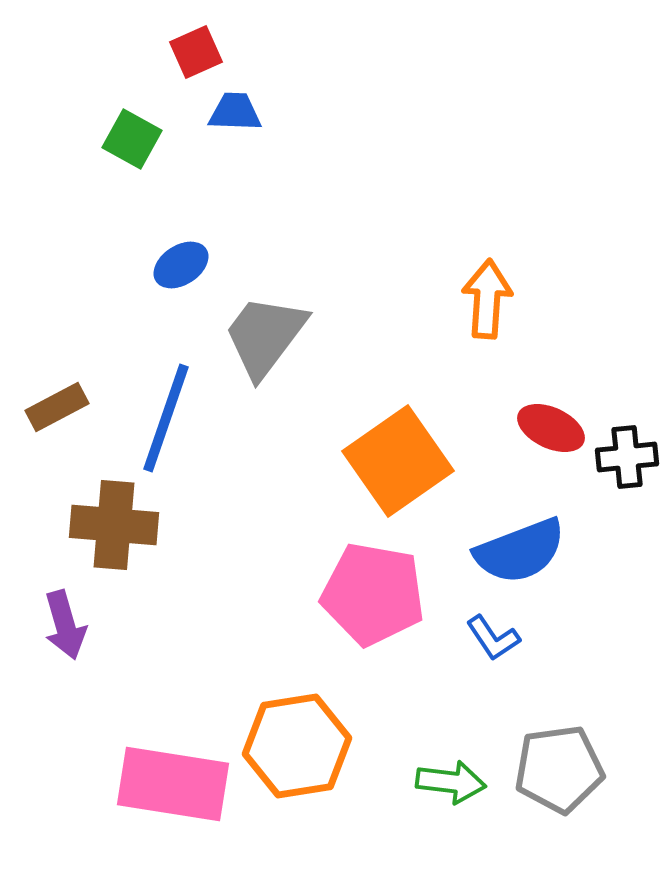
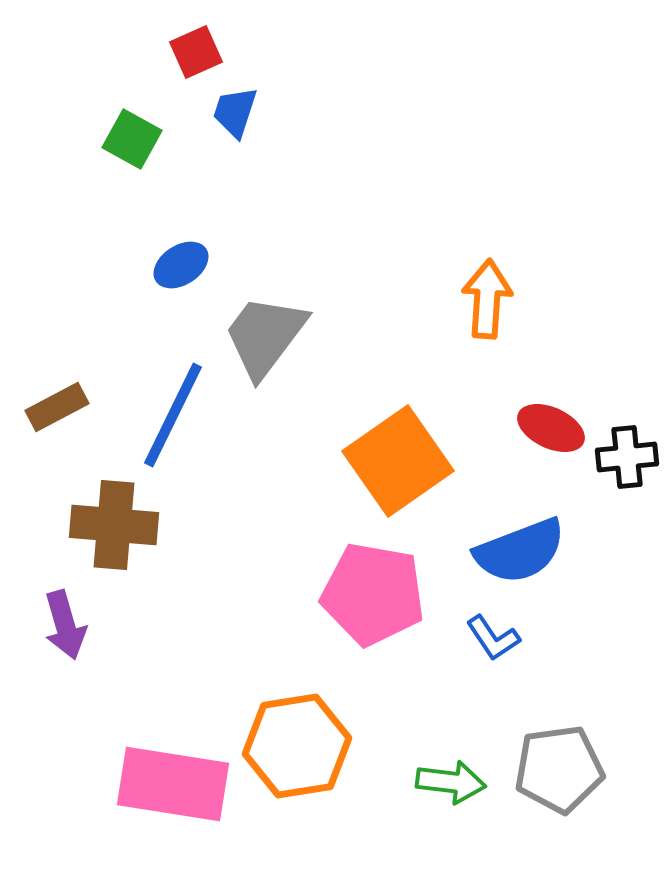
blue trapezoid: rotated 74 degrees counterclockwise
blue line: moved 7 px right, 3 px up; rotated 7 degrees clockwise
